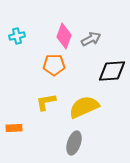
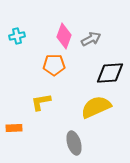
black diamond: moved 2 px left, 2 px down
yellow L-shape: moved 5 px left
yellow semicircle: moved 12 px right
gray ellipse: rotated 35 degrees counterclockwise
